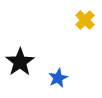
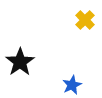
blue star: moved 14 px right, 7 px down
